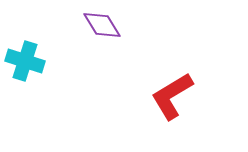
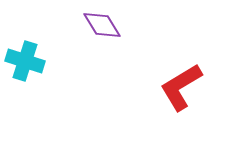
red L-shape: moved 9 px right, 9 px up
